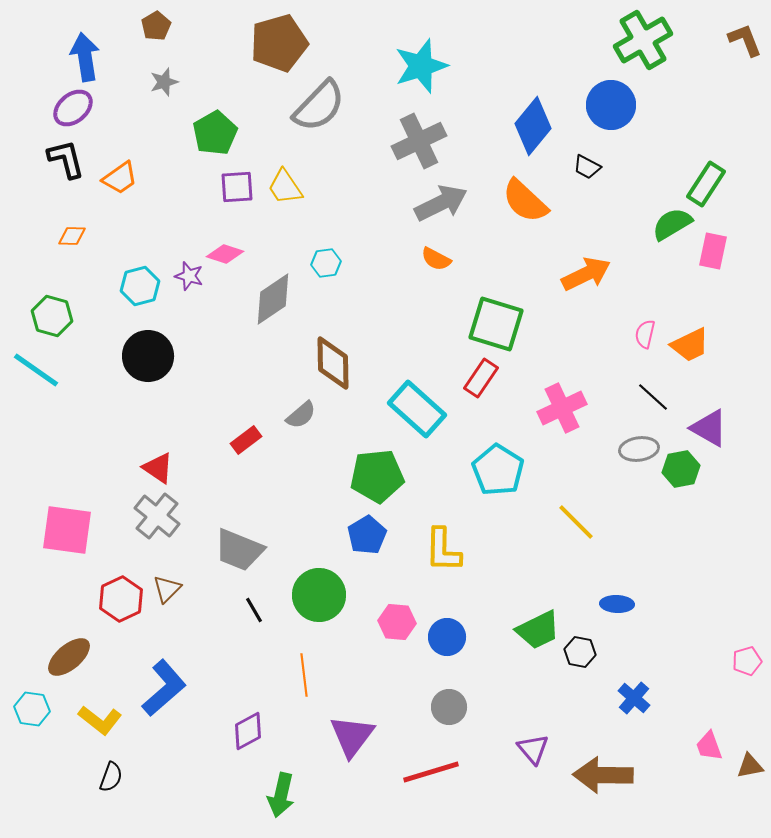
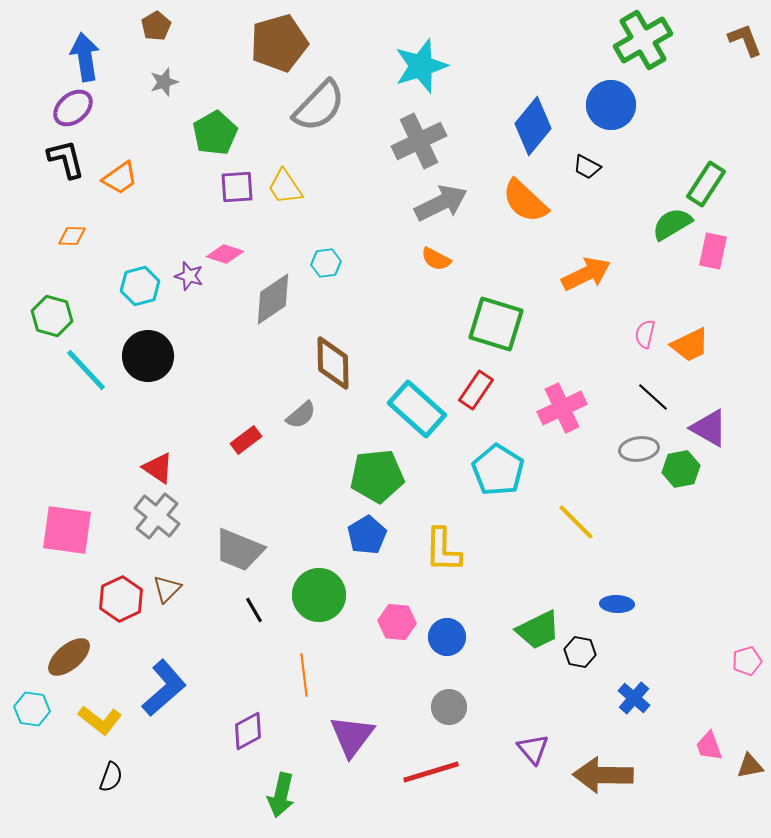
cyan line at (36, 370): moved 50 px right; rotated 12 degrees clockwise
red rectangle at (481, 378): moved 5 px left, 12 px down
